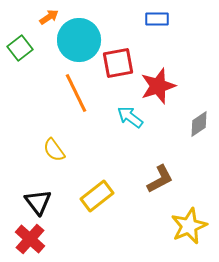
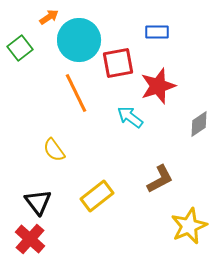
blue rectangle: moved 13 px down
